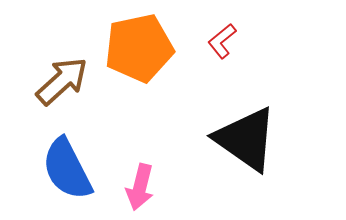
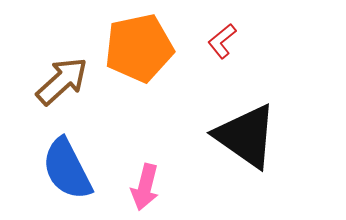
black triangle: moved 3 px up
pink arrow: moved 5 px right
